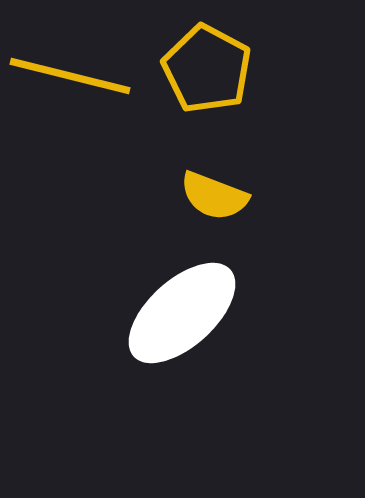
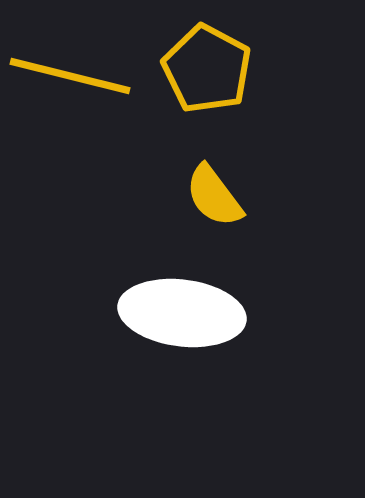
yellow semicircle: rotated 32 degrees clockwise
white ellipse: rotated 49 degrees clockwise
